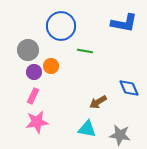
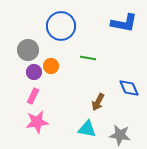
green line: moved 3 px right, 7 px down
brown arrow: rotated 30 degrees counterclockwise
